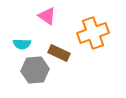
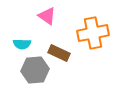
orange cross: rotated 8 degrees clockwise
